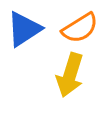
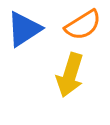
orange semicircle: moved 3 px right, 3 px up
